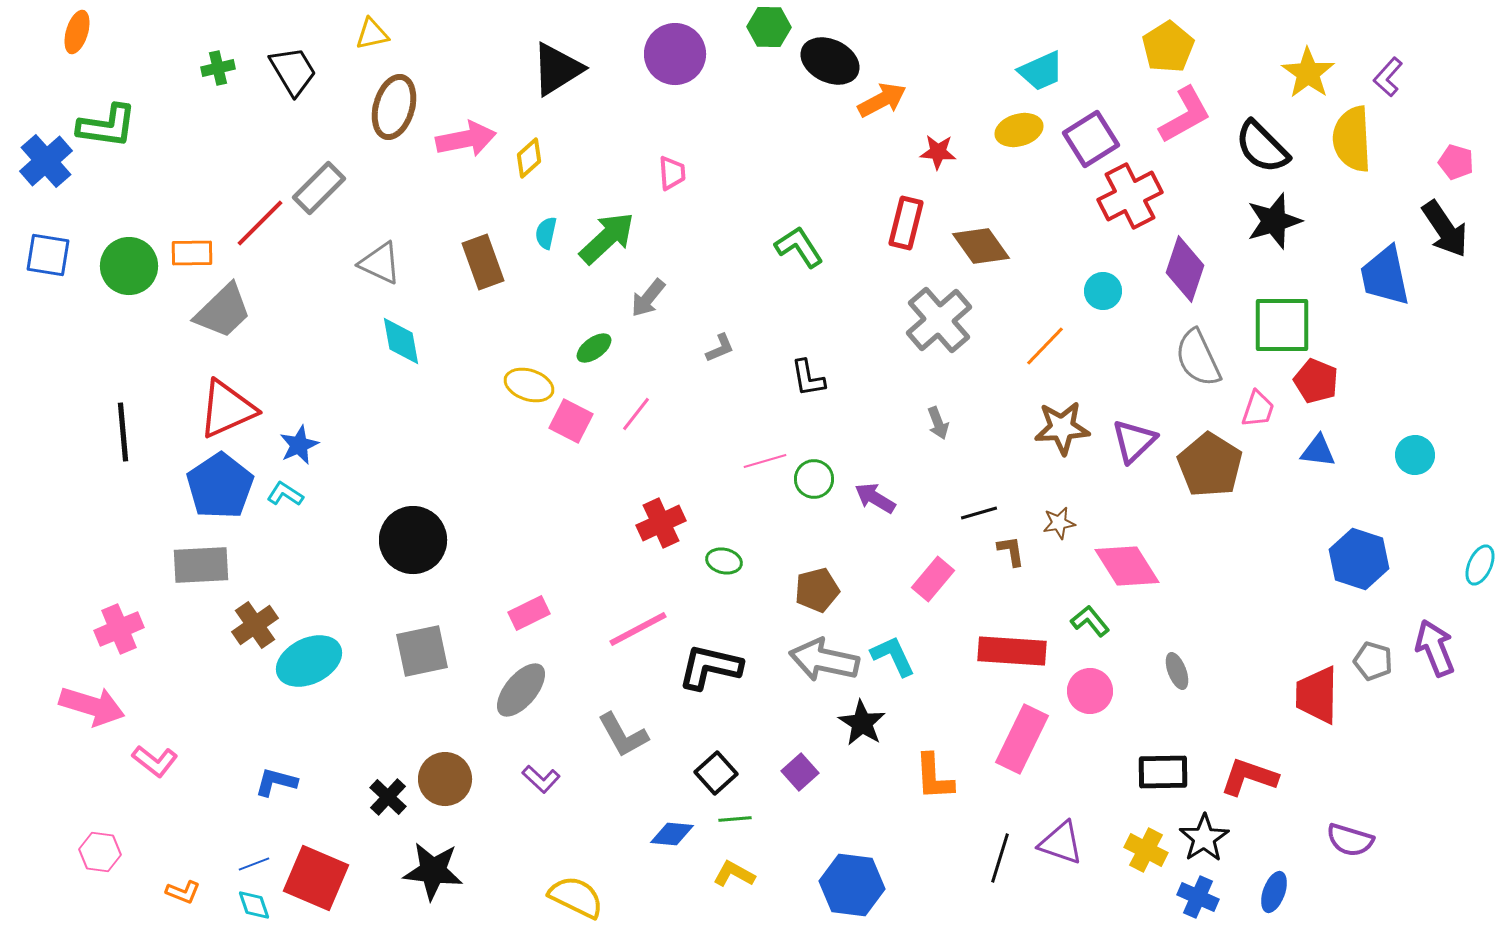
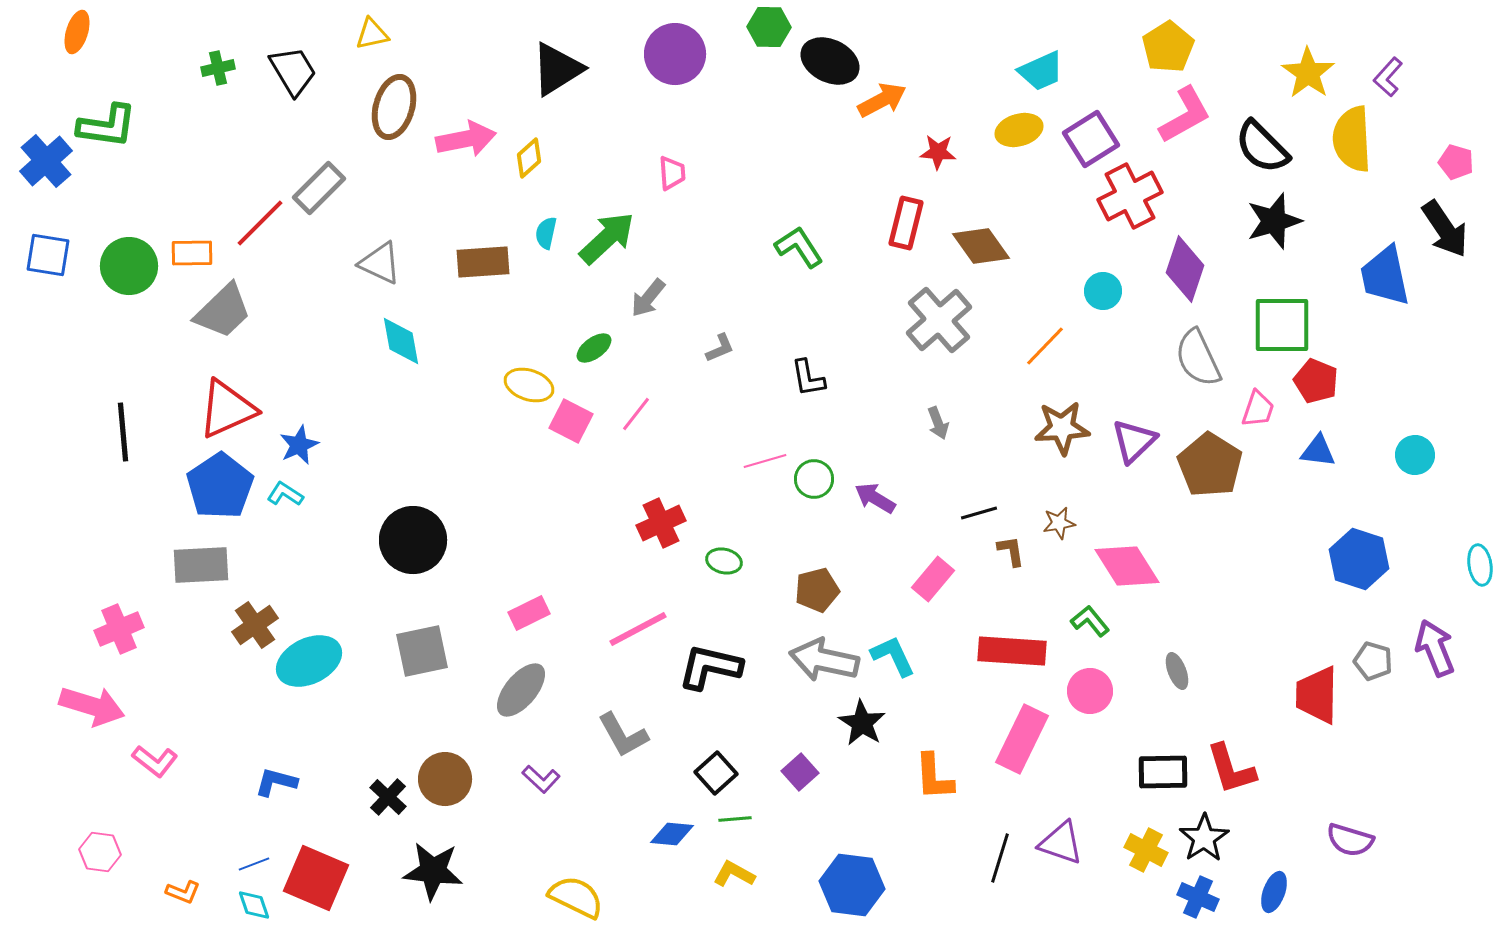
brown rectangle at (483, 262): rotated 74 degrees counterclockwise
cyan ellipse at (1480, 565): rotated 33 degrees counterclockwise
red L-shape at (1249, 777): moved 18 px left, 8 px up; rotated 126 degrees counterclockwise
